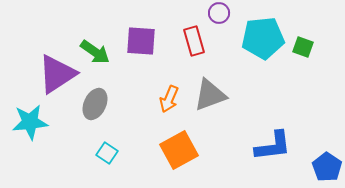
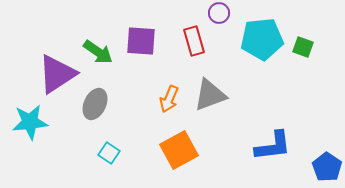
cyan pentagon: moved 1 px left, 1 px down
green arrow: moved 3 px right
cyan square: moved 2 px right
